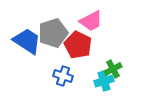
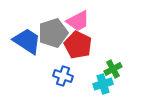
pink trapezoid: moved 13 px left
cyan cross: moved 1 px left, 3 px down
